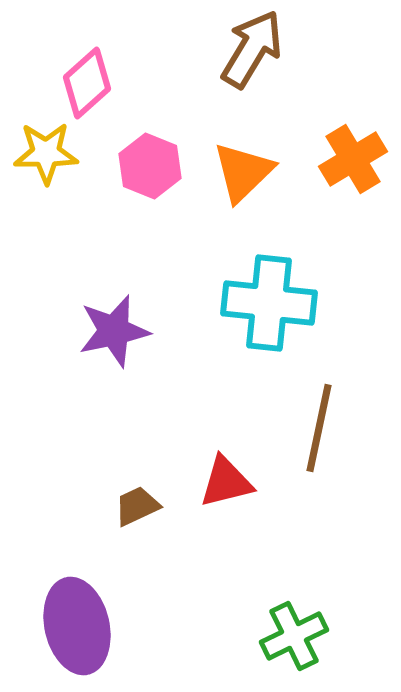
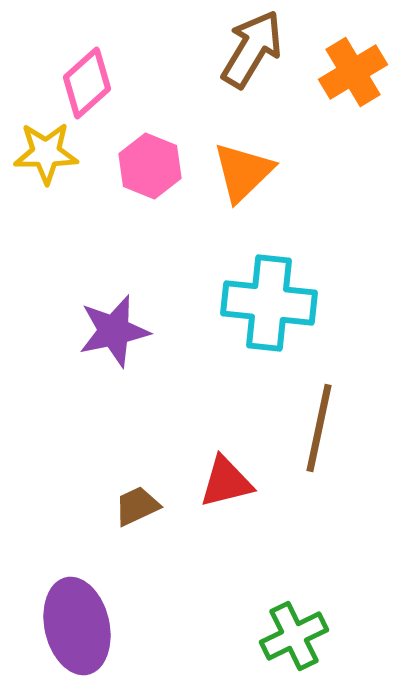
orange cross: moved 87 px up
